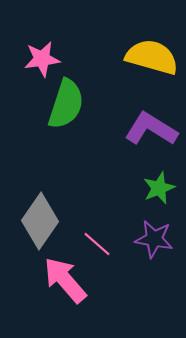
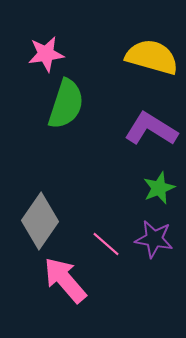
pink star: moved 4 px right, 5 px up
pink line: moved 9 px right
